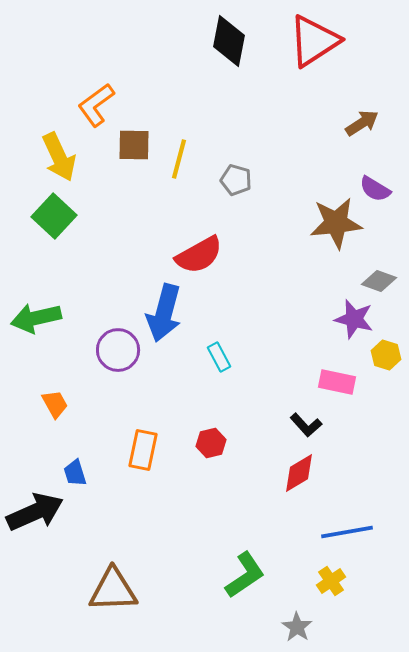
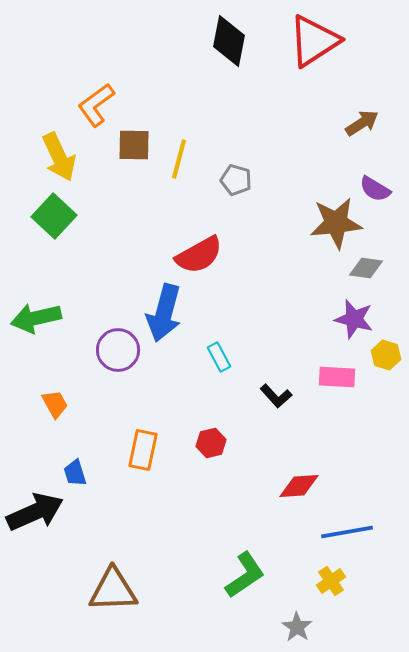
gray diamond: moved 13 px left, 13 px up; rotated 12 degrees counterclockwise
pink rectangle: moved 5 px up; rotated 9 degrees counterclockwise
black L-shape: moved 30 px left, 29 px up
red diamond: moved 13 px down; rotated 27 degrees clockwise
